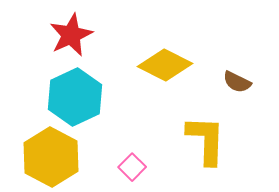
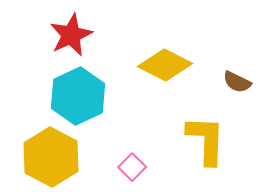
cyan hexagon: moved 3 px right, 1 px up
